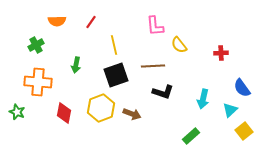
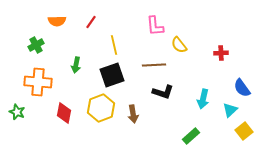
brown line: moved 1 px right, 1 px up
black square: moved 4 px left
brown arrow: moved 1 px right; rotated 60 degrees clockwise
